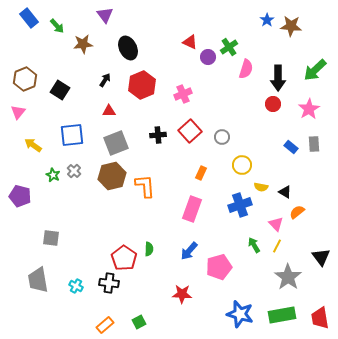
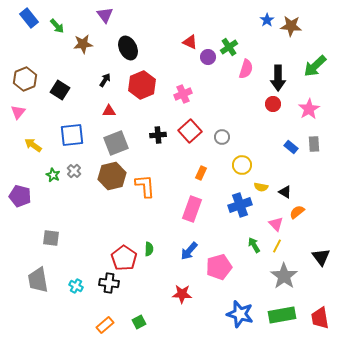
green arrow at (315, 70): moved 4 px up
gray star at (288, 277): moved 4 px left, 1 px up
